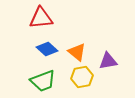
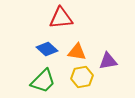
red triangle: moved 20 px right
orange triangle: rotated 30 degrees counterclockwise
green trapezoid: rotated 24 degrees counterclockwise
